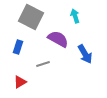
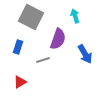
purple semicircle: rotated 80 degrees clockwise
gray line: moved 4 px up
